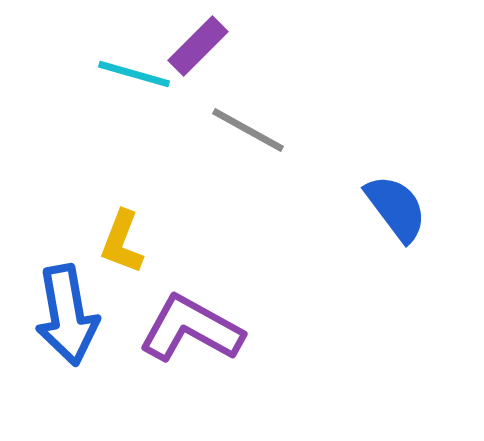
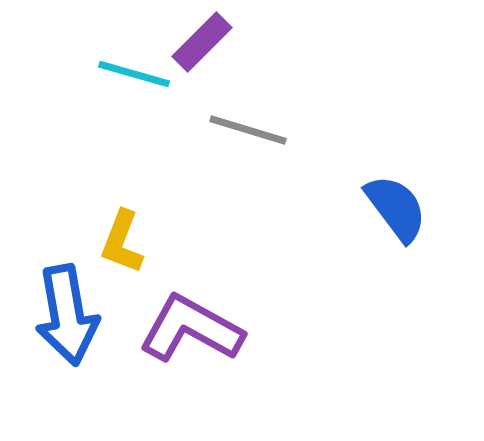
purple rectangle: moved 4 px right, 4 px up
gray line: rotated 12 degrees counterclockwise
